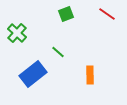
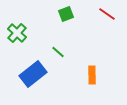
orange rectangle: moved 2 px right
